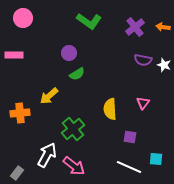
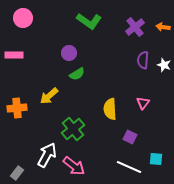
purple semicircle: rotated 84 degrees clockwise
orange cross: moved 3 px left, 5 px up
purple square: rotated 16 degrees clockwise
